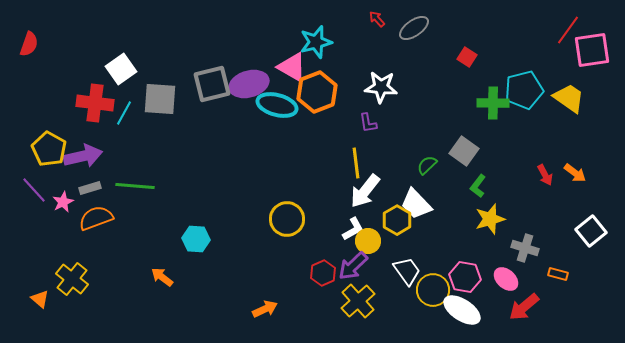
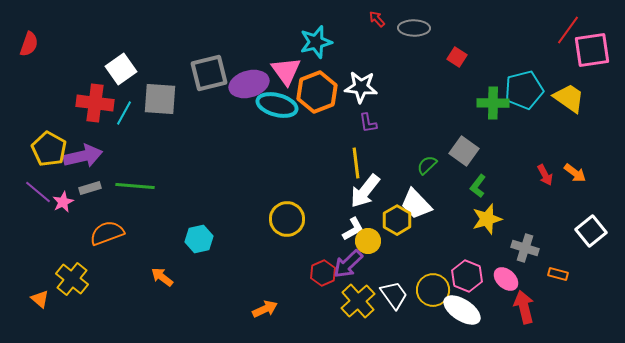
gray ellipse at (414, 28): rotated 36 degrees clockwise
red square at (467, 57): moved 10 px left
pink triangle at (292, 67): moved 6 px left, 4 px down; rotated 24 degrees clockwise
gray square at (212, 84): moved 3 px left, 11 px up
white star at (381, 87): moved 20 px left
purple line at (34, 190): moved 4 px right, 2 px down; rotated 8 degrees counterclockwise
orange semicircle at (96, 218): moved 11 px right, 15 px down
yellow star at (490, 219): moved 3 px left
cyan hexagon at (196, 239): moved 3 px right; rotated 16 degrees counterclockwise
purple arrow at (353, 266): moved 5 px left, 2 px up
white trapezoid at (407, 271): moved 13 px left, 24 px down
pink hexagon at (465, 277): moved 2 px right, 1 px up; rotated 12 degrees clockwise
red arrow at (524, 307): rotated 116 degrees clockwise
